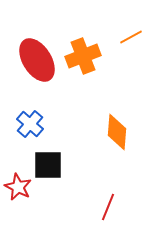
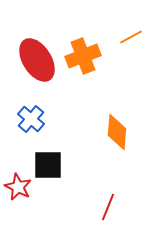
blue cross: moved 1 px right, 5 px up
